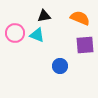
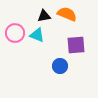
orange semicircle: moved 13 px left, 4 px up
purple square: moved 9 px left
